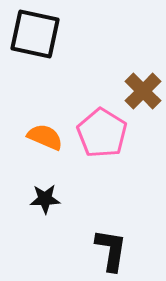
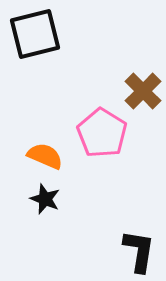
black square: rotated 26 degrees counterclockwise
orange semicircle: moved 19 px down
black star: rotated 24 degrees clockwise
black L-shape: moved 28 px right, 1 px down
